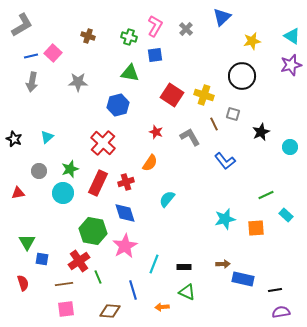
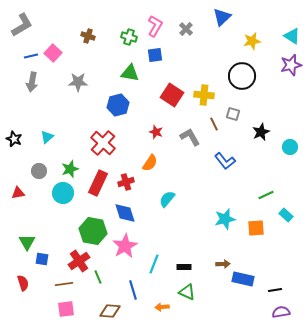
yellow cross at (204, 95): rotated 12 degrees counterclockwise
